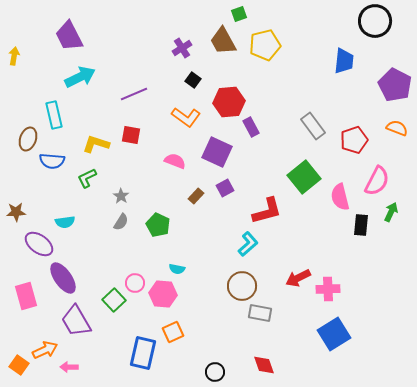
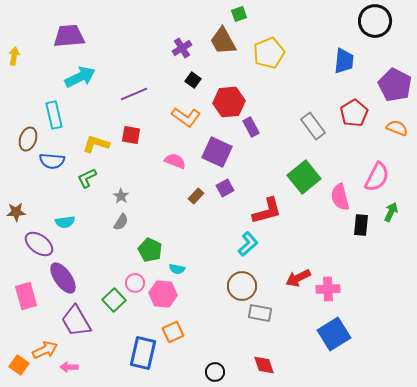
purple trapezoid at (69, 36): rotated 112 degrees clockwise
yellow pentagon at (265, 45): moved 4 px right, 8 px down; rotated 8 degrees counterclockwise
red pentagon at (354, 140): moved 27 px up; rotated 12 degrees counterclockwise
pink semicircle at (377, 181): moved 4 px up
green pentagon at (158, 225): moved 8 px left, 25 px down
